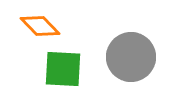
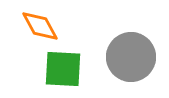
orange diamond: rotated 15 degrees clockwise
